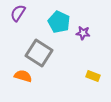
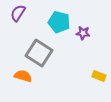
cyan pentagon: rotated 10 degrees counterclockwise
yellow rectangle: moved 6 px right
